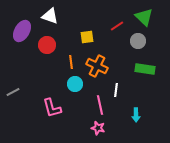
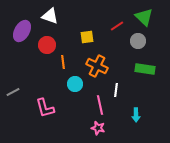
orange line: moved 8 px left
pink L-shape: moved 7 px left
